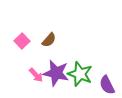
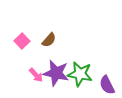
green star: rotated 10 degrees counterclockwise
